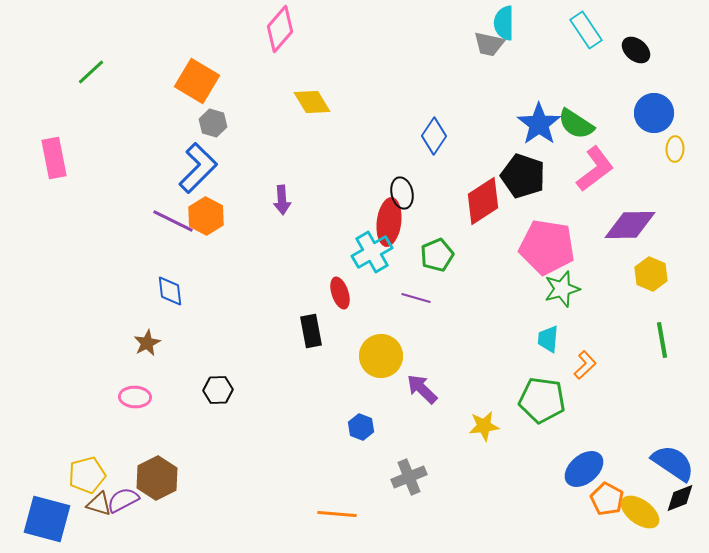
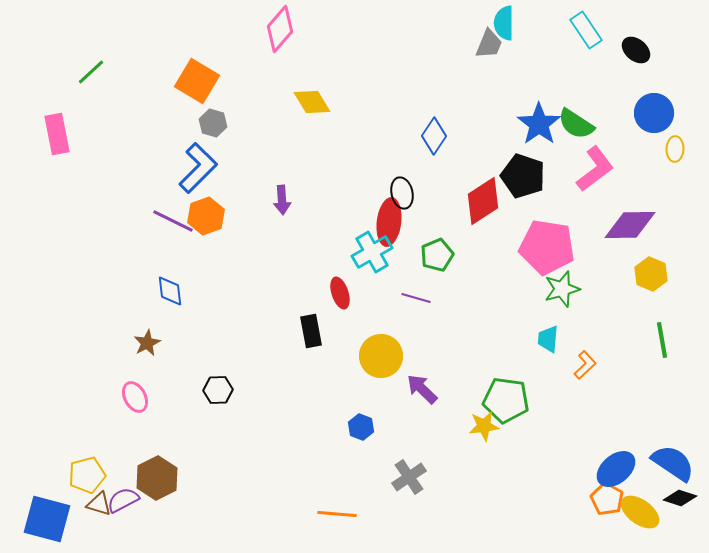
gray trapezoid at (489, 44): rotated 80 degrees counterclockwise
pink rectangle at (54, 158): moved 3 px right, 24 px up
orange hexagon at (206, 216): rotated 12 degrees clockwise
pink ellipse at (135, 397): rotated 60 degrees clockwise
green pentagon at (542, 400): moved 36 px left
blue ellipse at (584, 469): moved 32 px right
gray cross at (409, 477): rotated 12 degrees counterclockwise
black diamond at (680, 498): rotated 40 degrees clockwise
